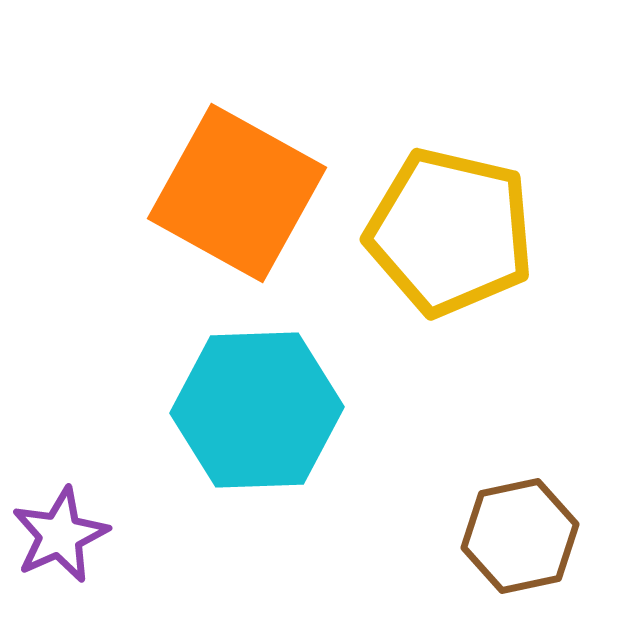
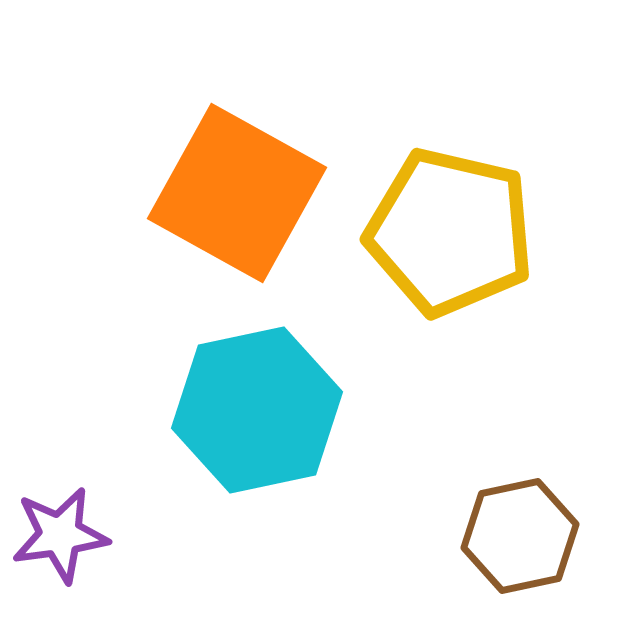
cyan hexagon: rotated 10 degrees counterclockwise
purple star: rotated 16 degrees clockwise
